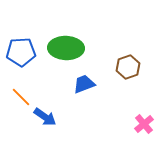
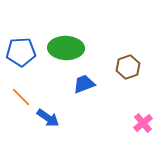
blue arrow: moved 3 px right, 1 px down
pink cross: moved 1 px left, 1 px up
